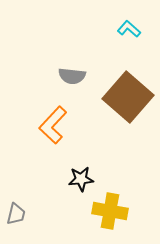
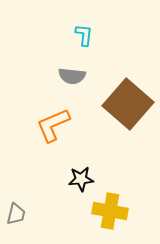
cyan L-shape: moved 45 px left, 6 px down; rotated 55 degrees clockwise
brown square: moved 7 px down
orange L-shape: rotated 24 degrees clockwise
